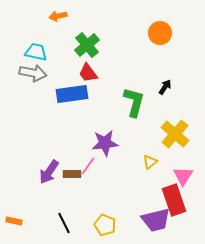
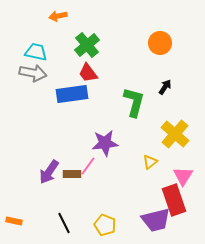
orange circle: moved 10 px down
